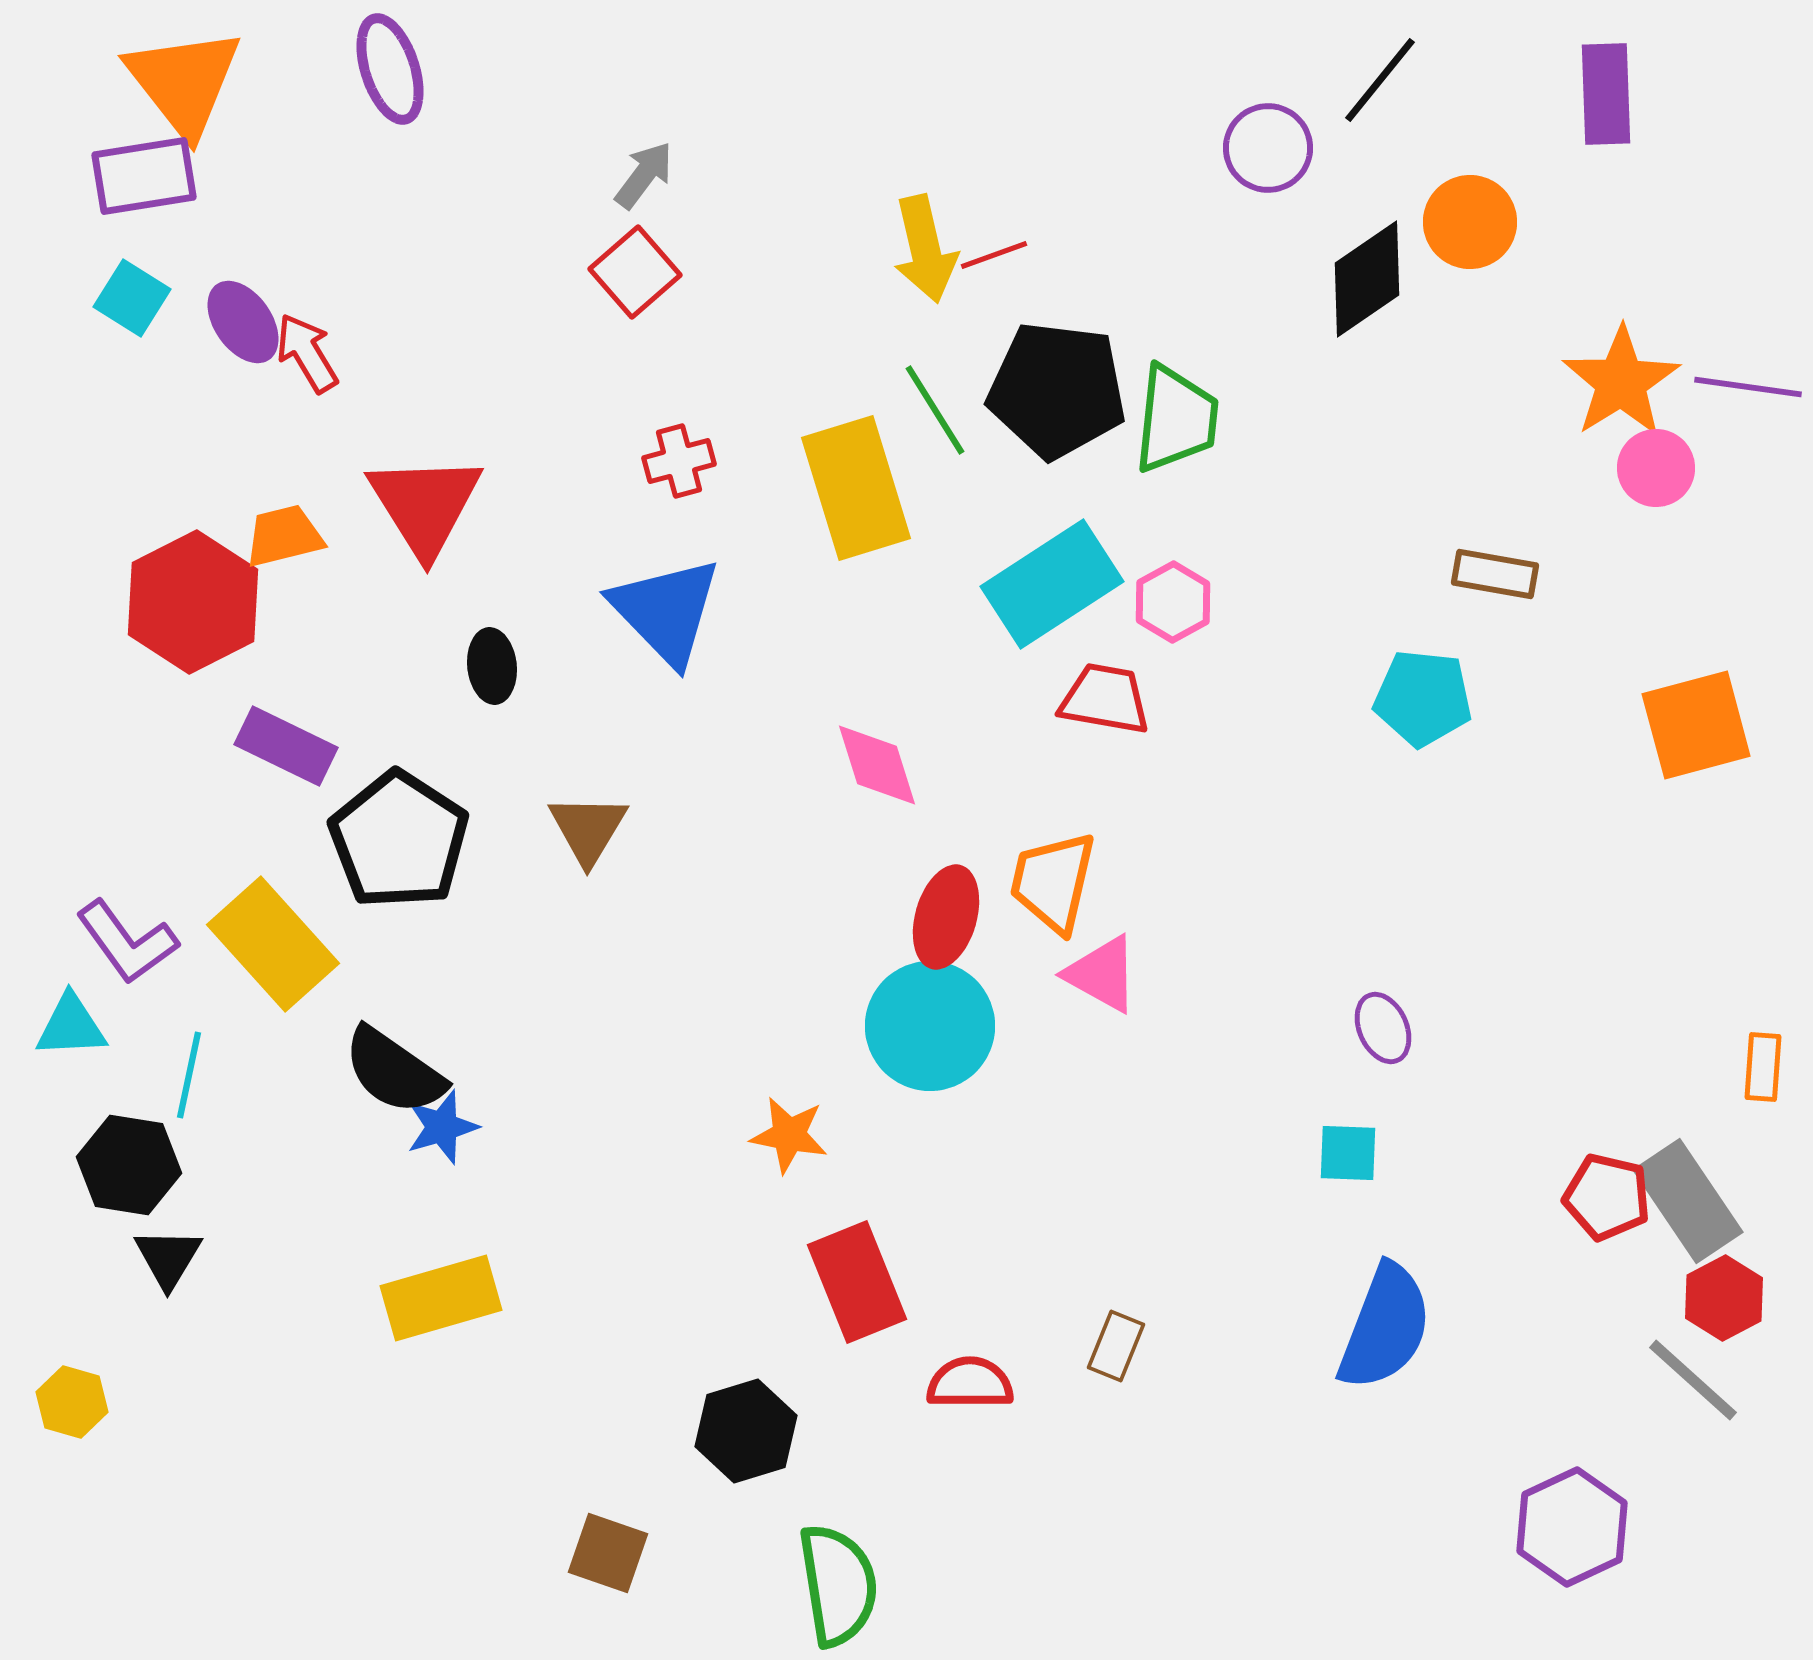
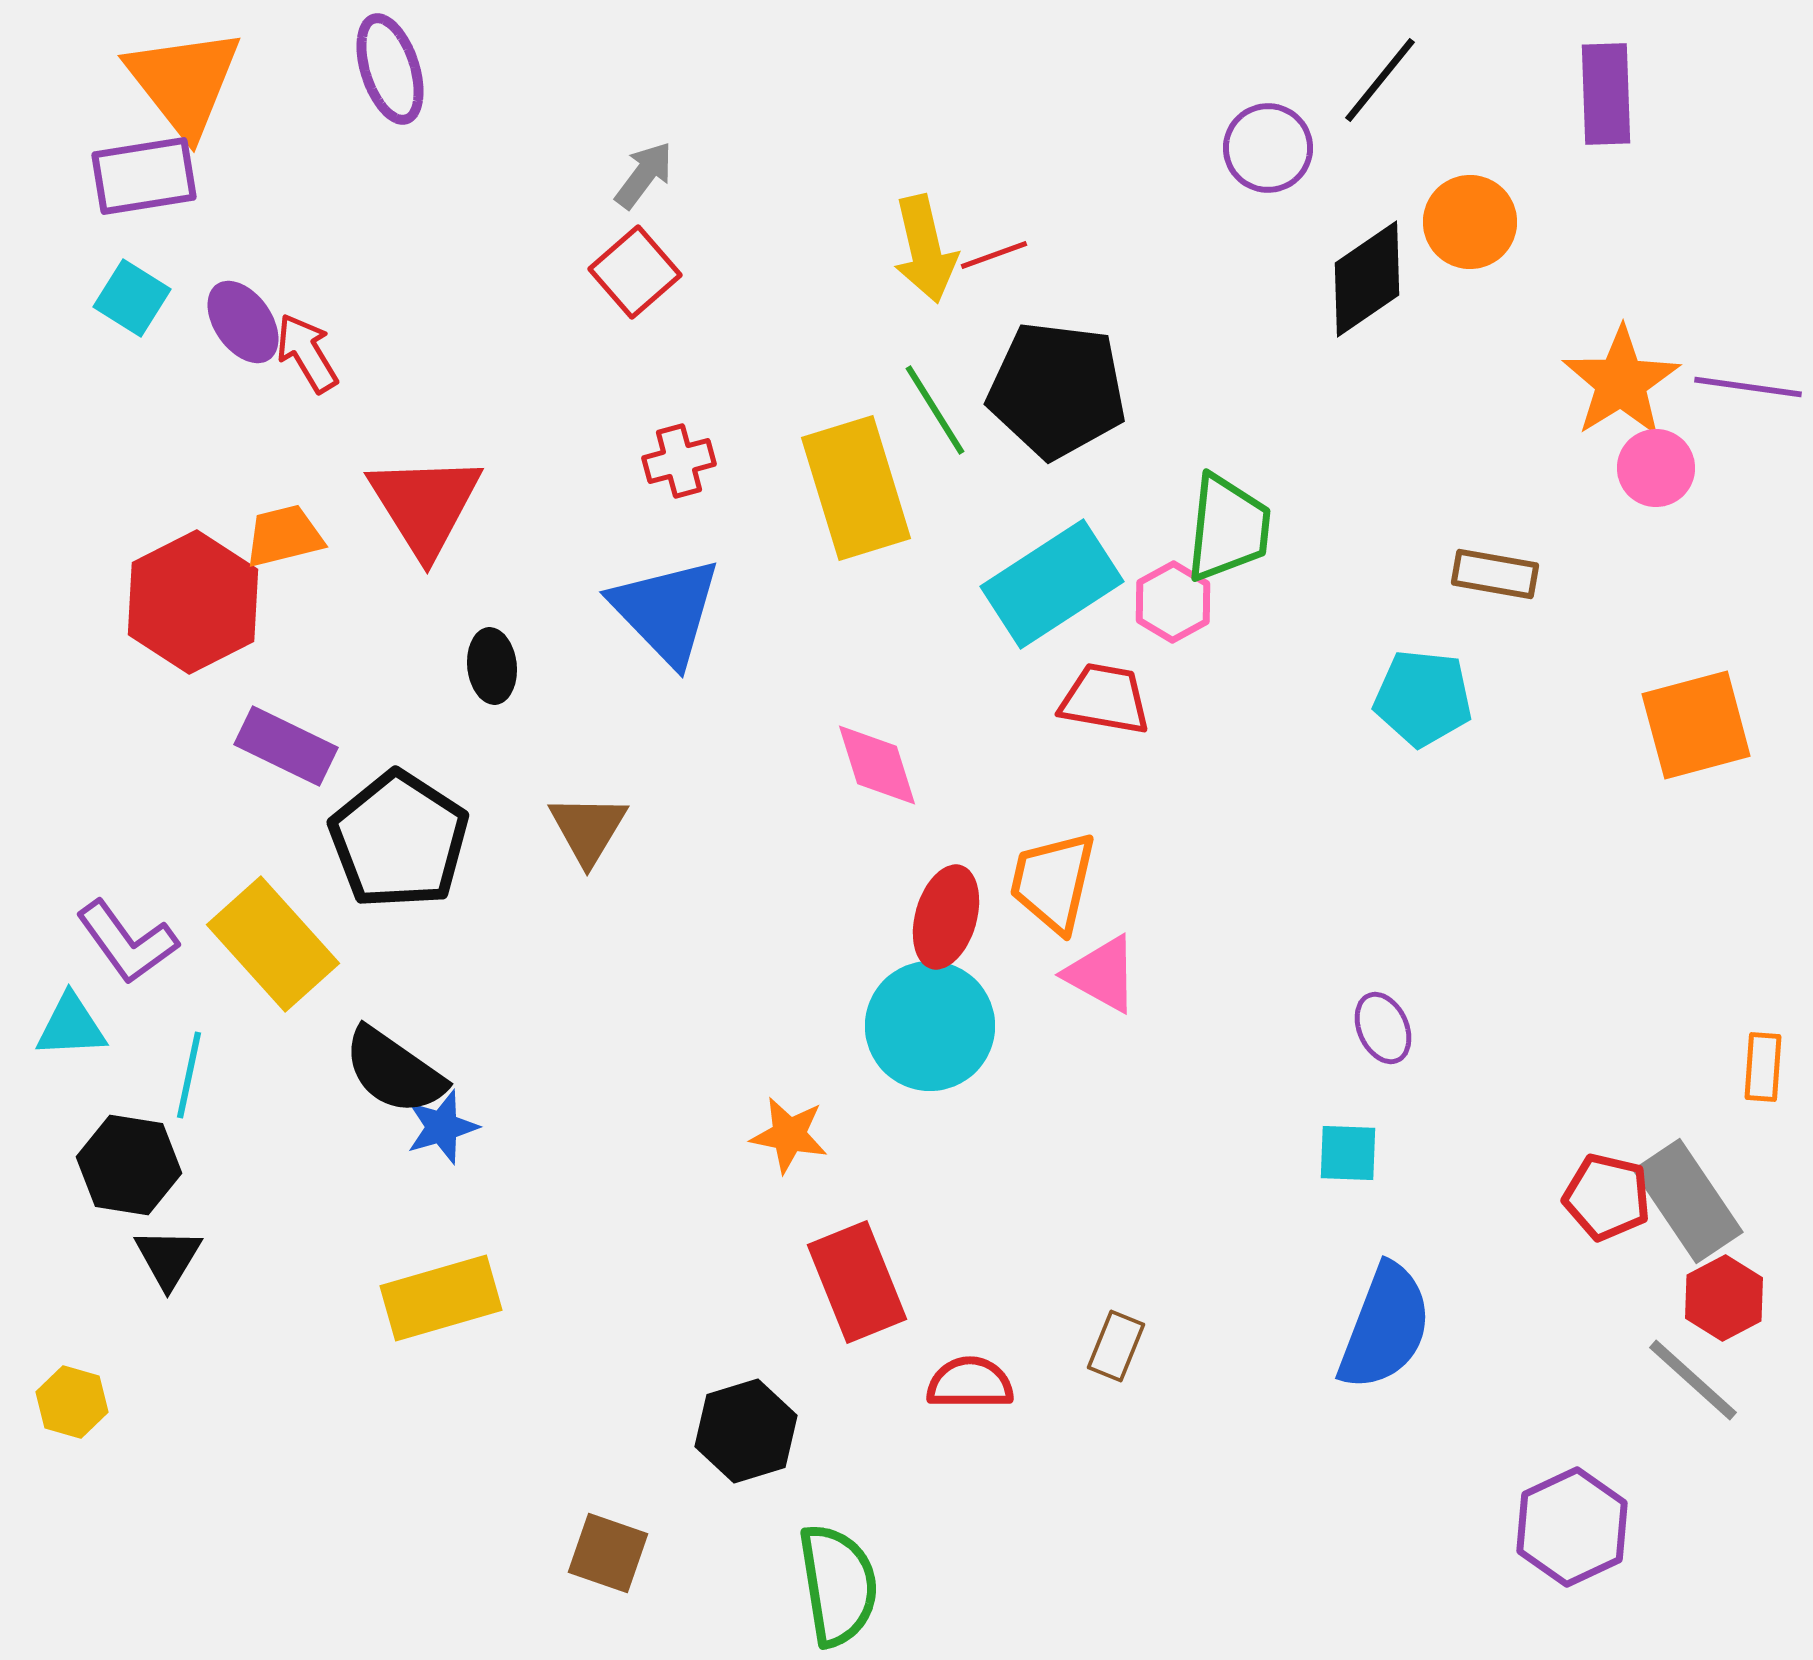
green trapezoid at (1176, 419): moved 52 px right, 109 px down
